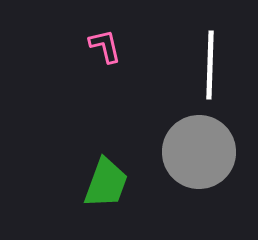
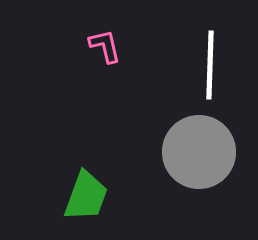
green trapezoid: moved 20 px left, 13 px down
